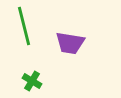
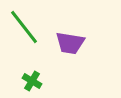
green line: moved 1 px down; rotated 24 degrees counterclockwise
